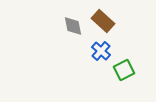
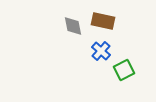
brown rectangle: rotated 30 degrees counterclockwise
